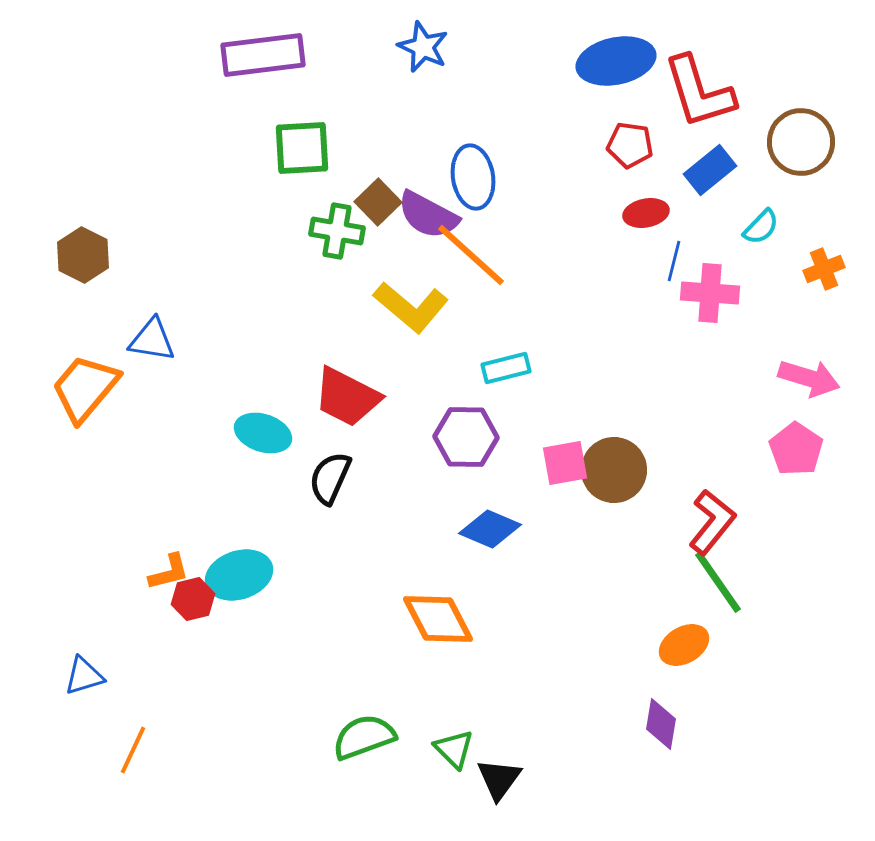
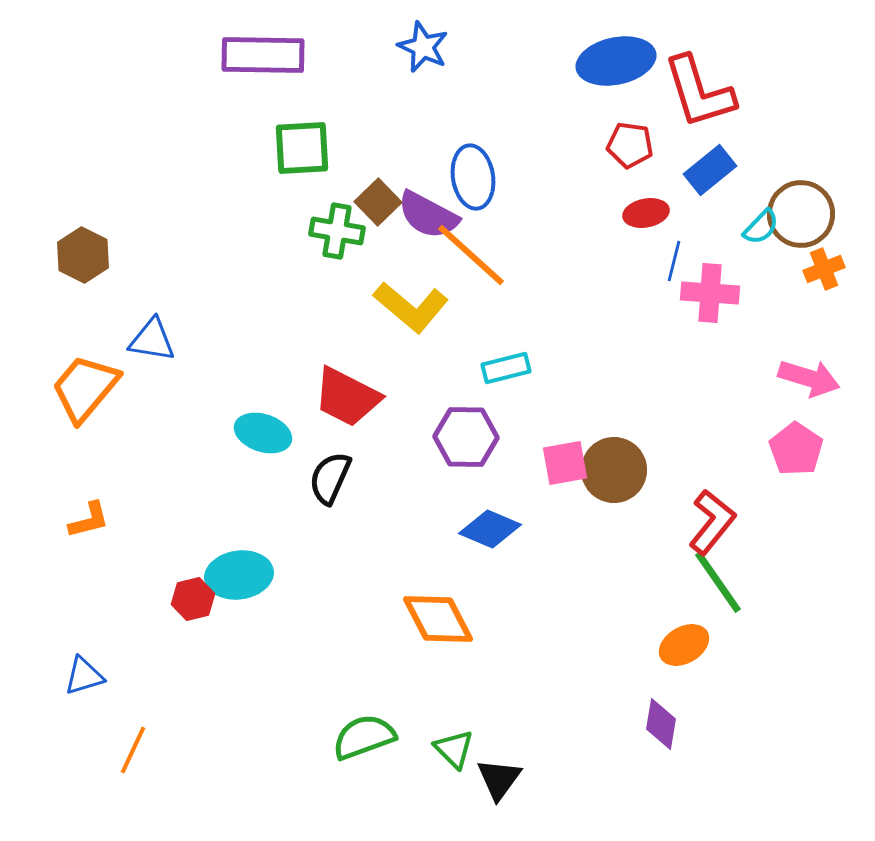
purple rectangle at (263, 55): rotated 8 degrees clockwise
brown circle at (801, 142): moved 72 px down
orange L-shape at (169, 572): moved 80 px left, 52 px up
cyan ellipse at (239, 575): rotated 10 degrees clockwise
